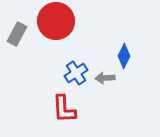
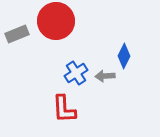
gray rectangle: rotated 40 degrees clockwise
gray arrow: moved 2 px up
